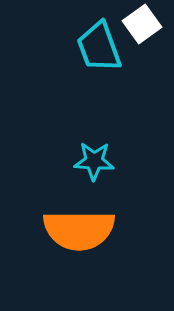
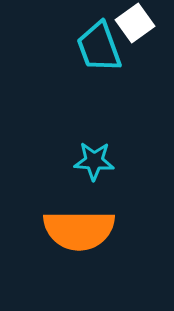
white square: moved 7 px left, 1 px up
